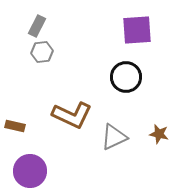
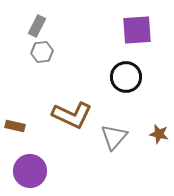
gray triangle: rotated 24 degrees counterclockwise
